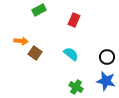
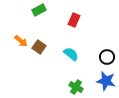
orange arrow: rotated 32 degrees clockwise
brown square: moved 4 px right, 6 px up
